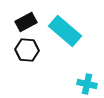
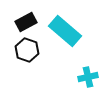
black hexagon: rotated 15 degrees clockwise
cyan cross: moved 1 px right, 7 px up; rotated 24 degrees counterclockwise
